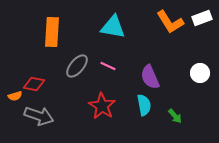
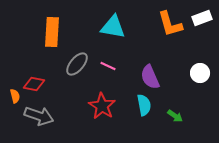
orange L-shape: moved 2 px down; rotated 16 degrees clockwise
gray ellipse: moved 2 px up
orange semicircle: rotated 88 degrees counterclockwise
green arrow: rotated 14 degrees counterclockwise
